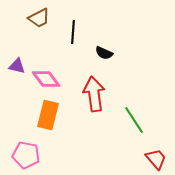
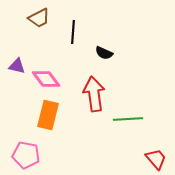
green line: moved 6 px left, 1 px up; rotated 60 degrees counterclockwise
